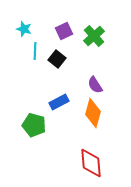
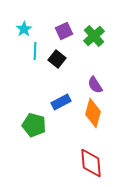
cyan star: rotated 21 degrees clockwise
blue rectangle: moved 2 px right
